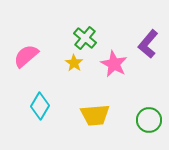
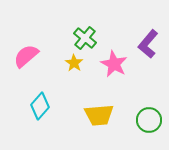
cyan diamond: rotated 12 degrees clockwise
yellow trapezoid: moved 4 px right
